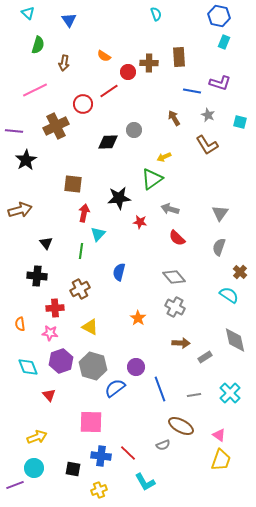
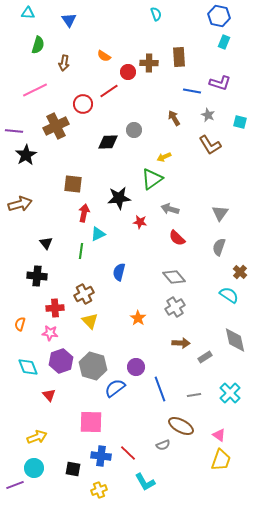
cyan triangle at (28, 13): rotated 40 degrees counterclockwise
brown L-shape at (207, 145): moved 3 px right
black star at (26, 160): moved 5 px up
brown arrow at (20, 210): moved 6 px up
cyan triangle at (98, 234): rotated 21 degrees clockwise
brown cross at (80, 289): moved 4 px right, 5 px down
gray cross at (175, 307): rotated 30 degrees clockwise
orange semicircle at (20, 324): rotated 24 degrees clockwise
yellow triangle at (90, 327): moved 6 px up; rotated 18 degrees clockwise
